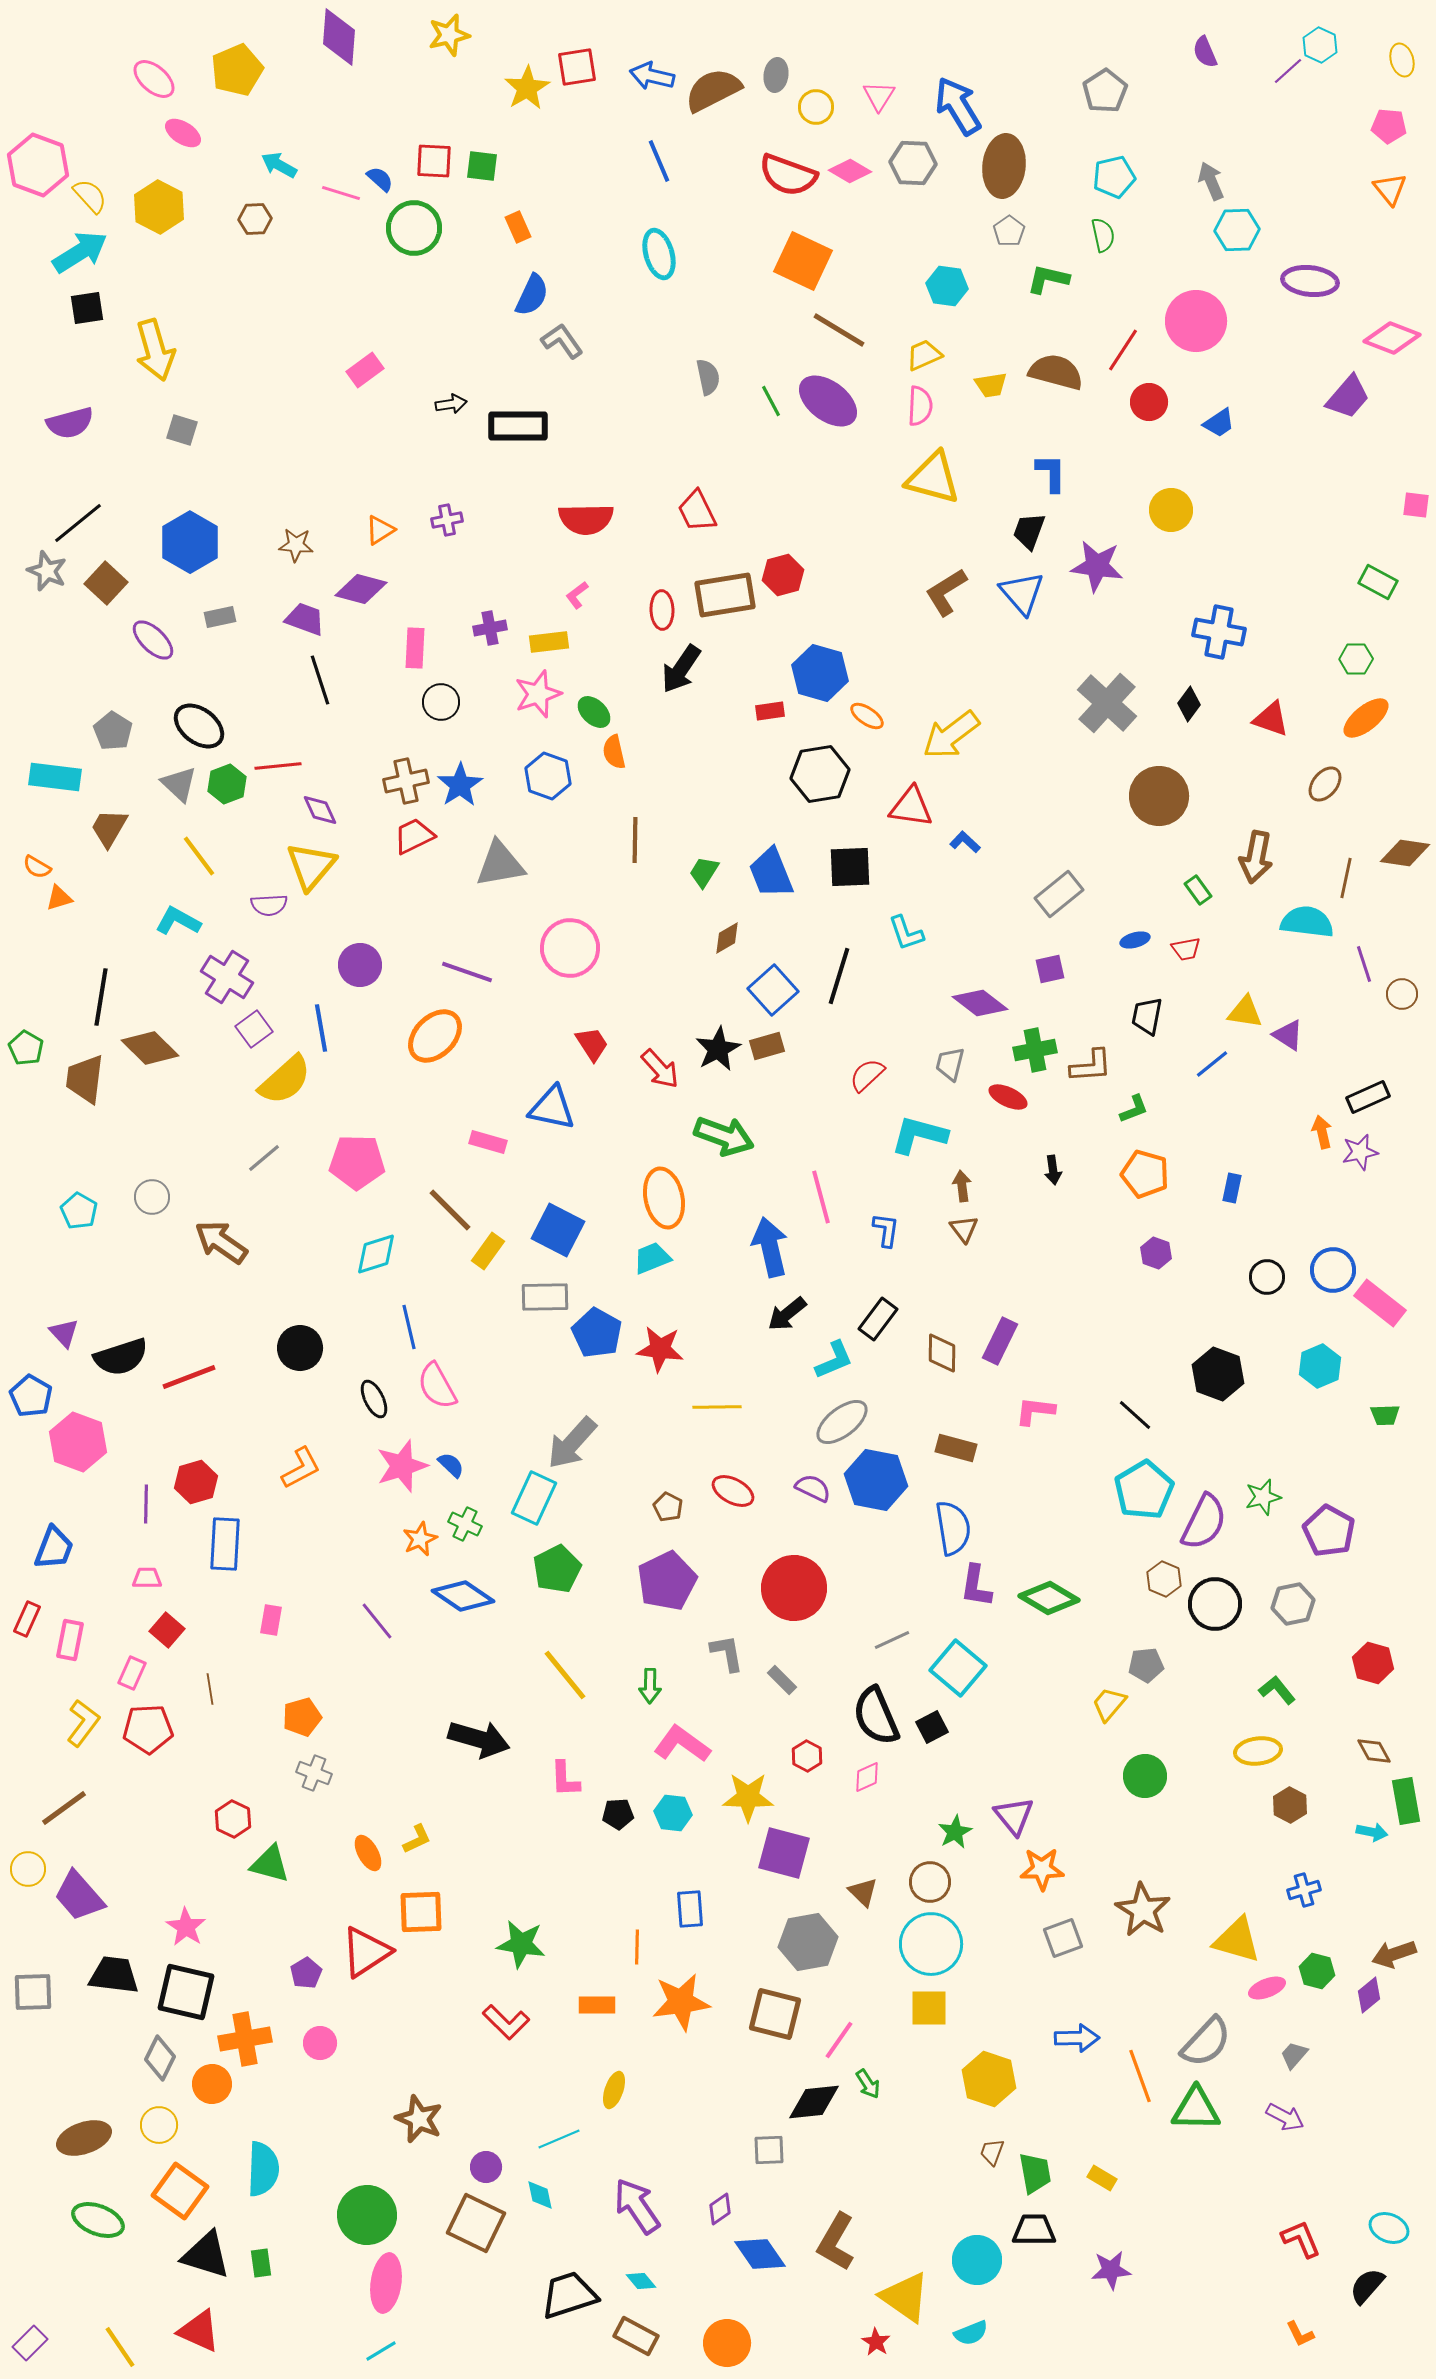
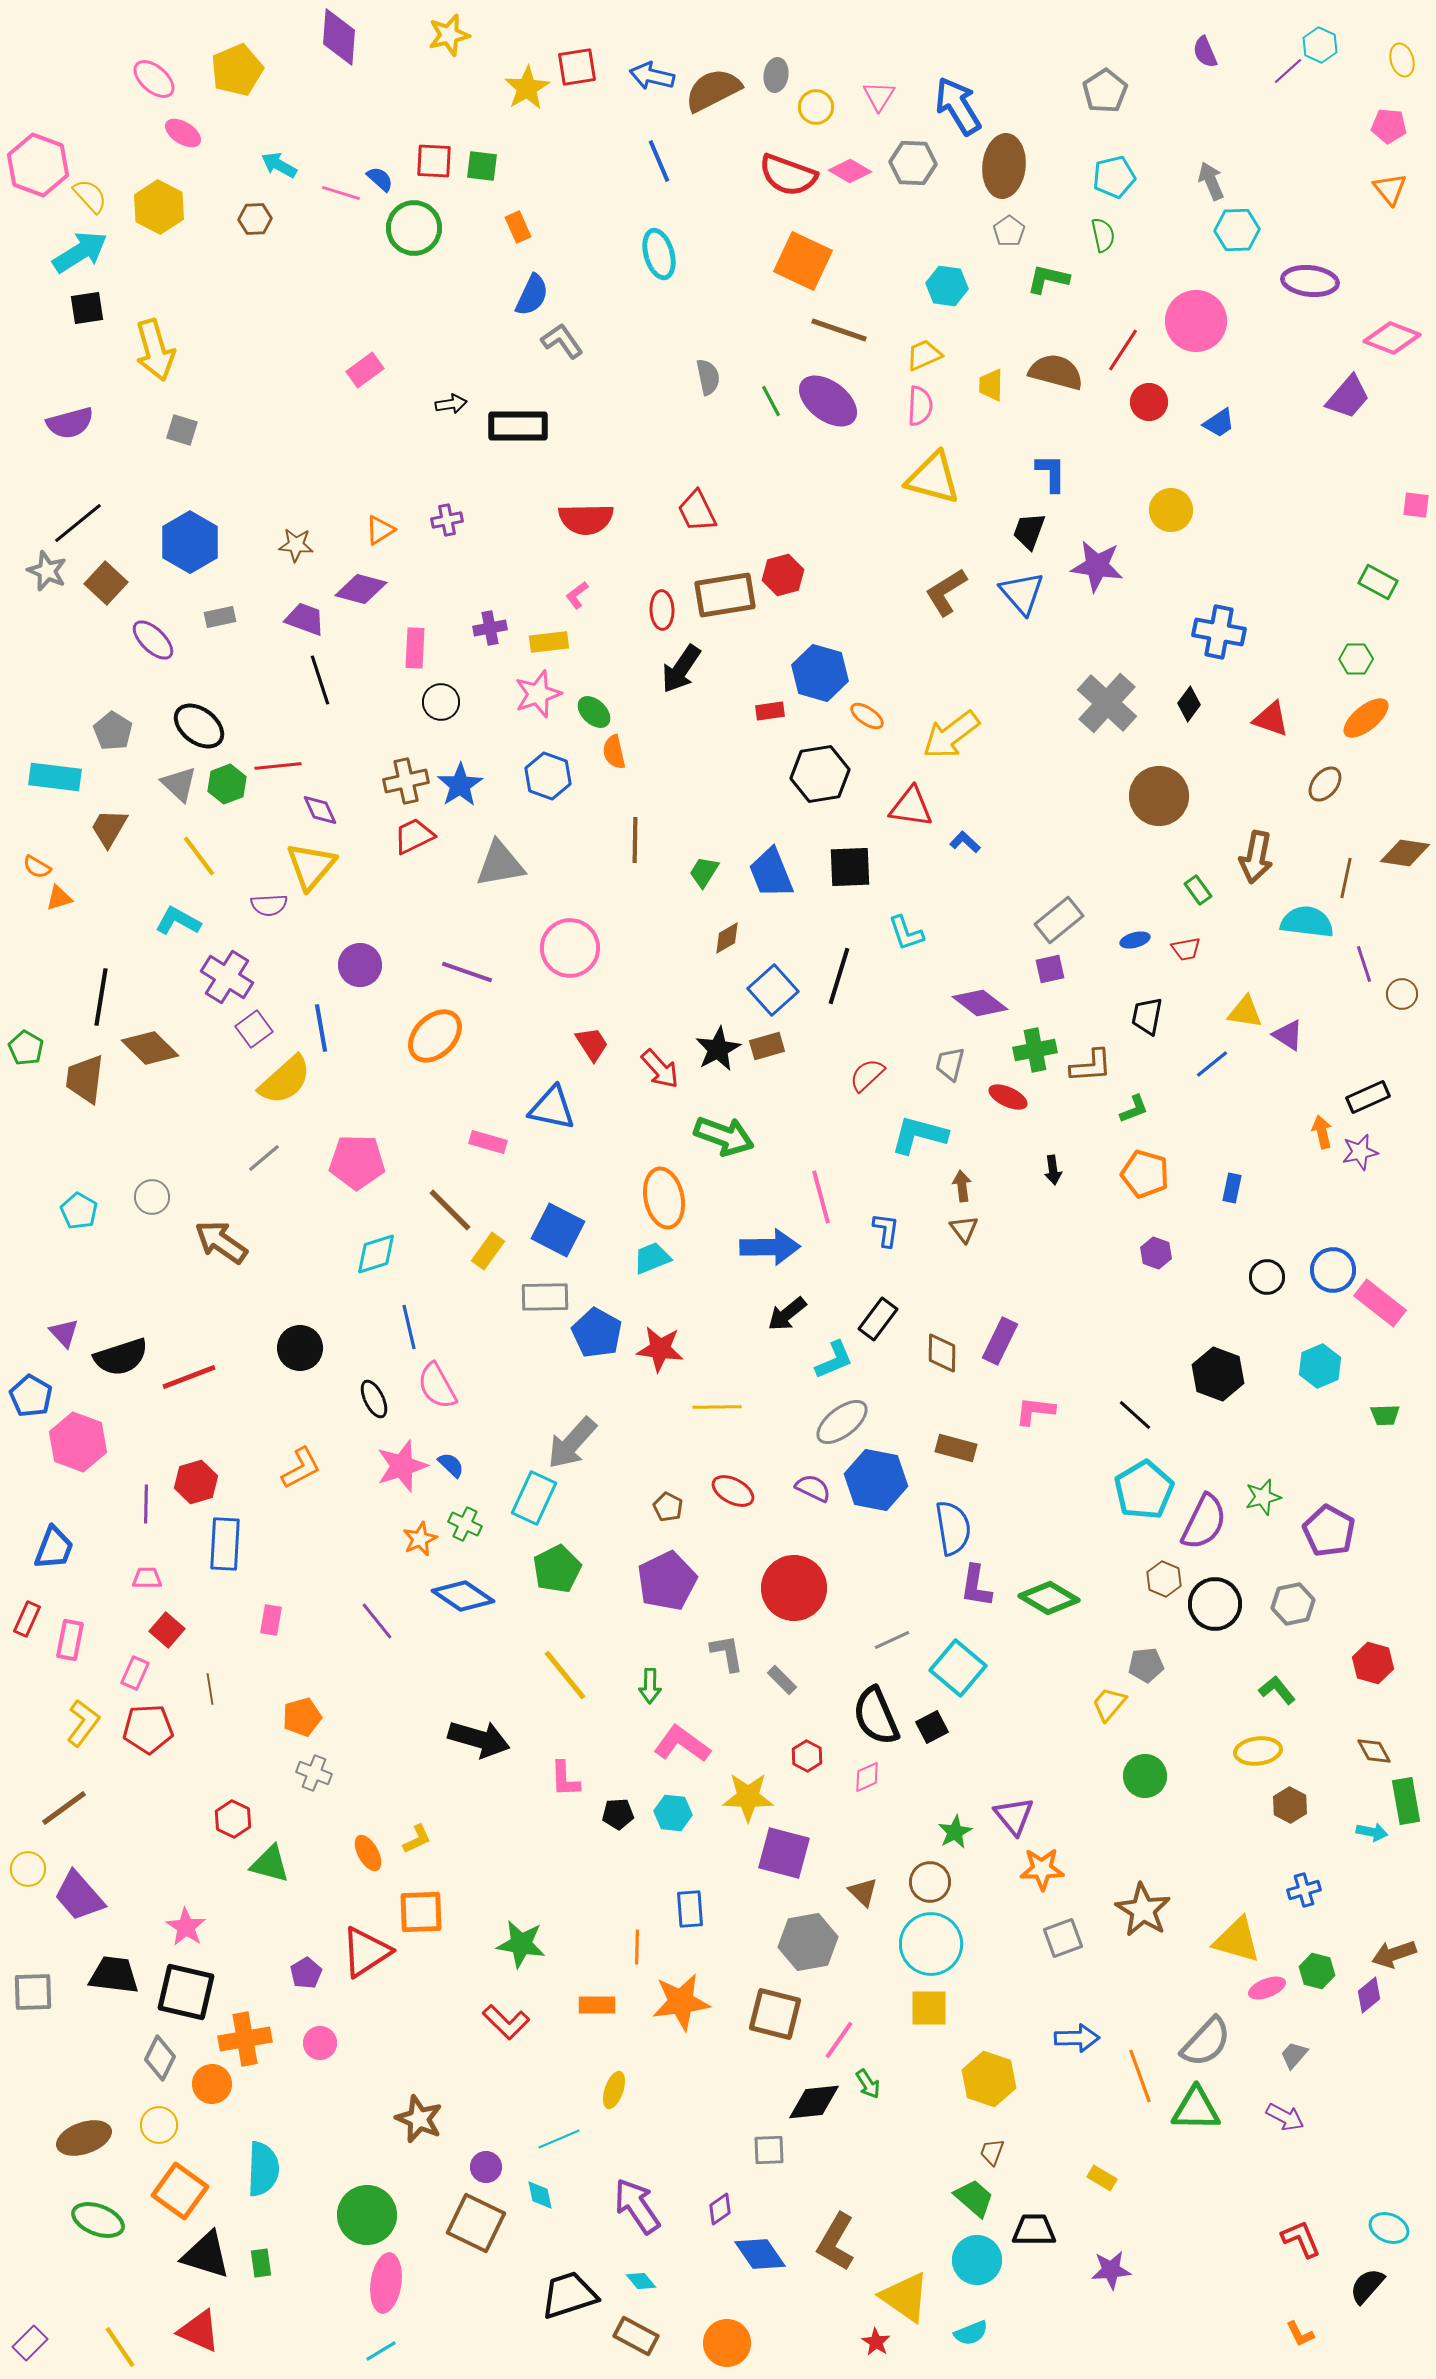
brown line at (839, 330): rotated 12 degrees counterclockwise
yellow trapezoid at (991, 385): rotated 100 degrees clockwise
gray rectangle at (1059, 894): moved 26 px down
blue arrow at (770, 1247): rotated 102 degrees clockwise
pink rectangle at (132, 1673): moved 3 px right
green trapezoid at (1035, 2173): moved 61 px left, 25 px down; rotated 39 degrees counterclockwise
